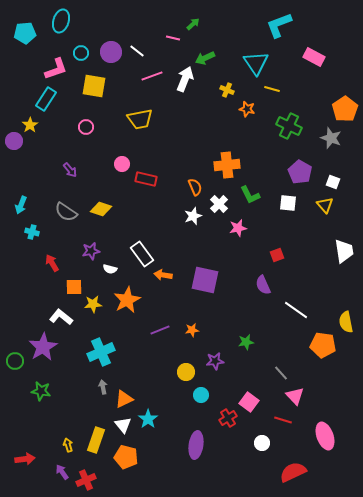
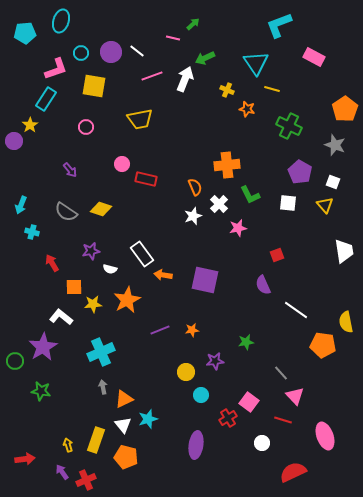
gray star at (331, 138): moved 4 px right, 7 px down
cyan star at (148, 419): rotated 18 degrees clockwise
